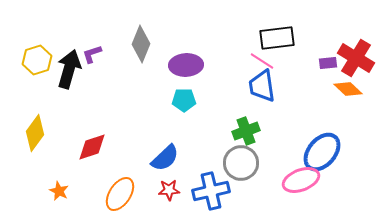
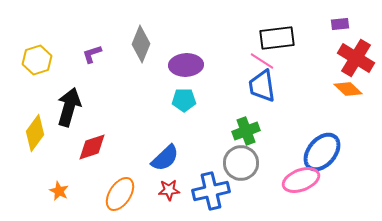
purple rectangle: moved 12 px right, 39 px up
black arrow: moved 38 px down
